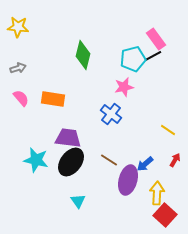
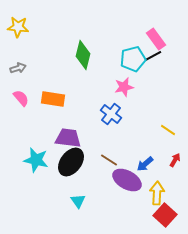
purple ellipse: moved 1 px left; rotated 76 degrees counterclockwise
